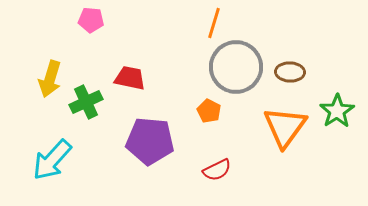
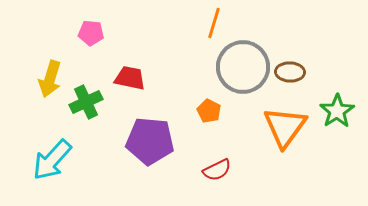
pink pentagon: moved 13 px down
gray circle: moved 7 px right
